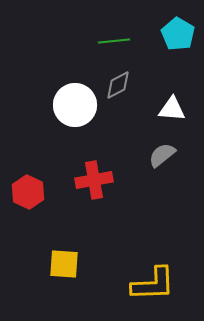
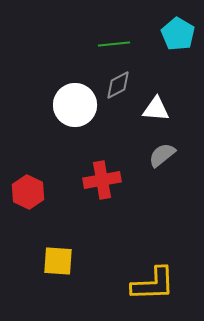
green line: moved 3 px down
white triangle: moved 16 px left
red cross: moved 8 px right
yellow square: moved 6 px left, 3 px up
